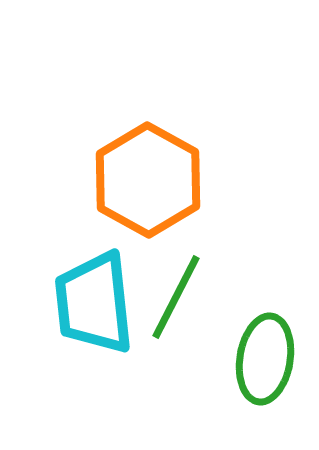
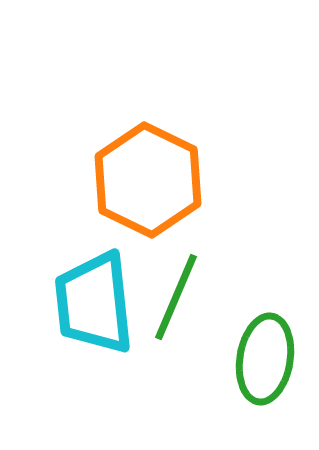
orange hexagon: rotated 3 degrees counterclockwise
green line: rotated 4 degrees counterclockwise
